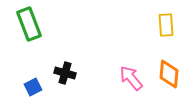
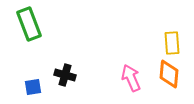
yellow rectangle: moved 6 px right, 18 px down
black cross: moved 2 px down
pink arrow: rotated 16 degrees clockwise
blue square: rotated 18 degrees clockwise
